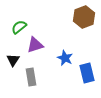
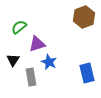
purple triangle: moved 2 px right, 1 px up
blue star: moved 16 px left, 4 px down
